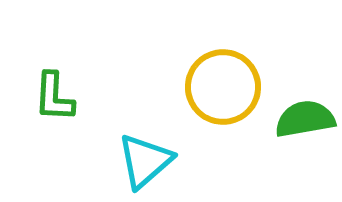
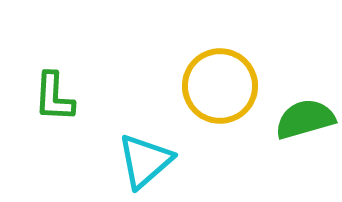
yellow circle: moved 3 px left, 1 px up
green semicircle: rotated 6 degrees counterclockwise
